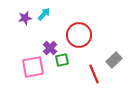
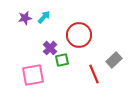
cyan arrow: moved 3 px down
pink square: moved 8 px down
